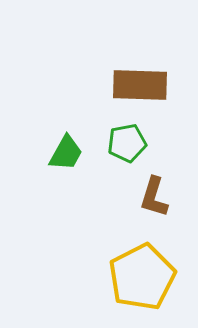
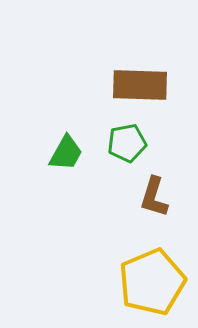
yellow pentagon: moved 10 px right, 5 px down; rotated 4 degrees clockwise
